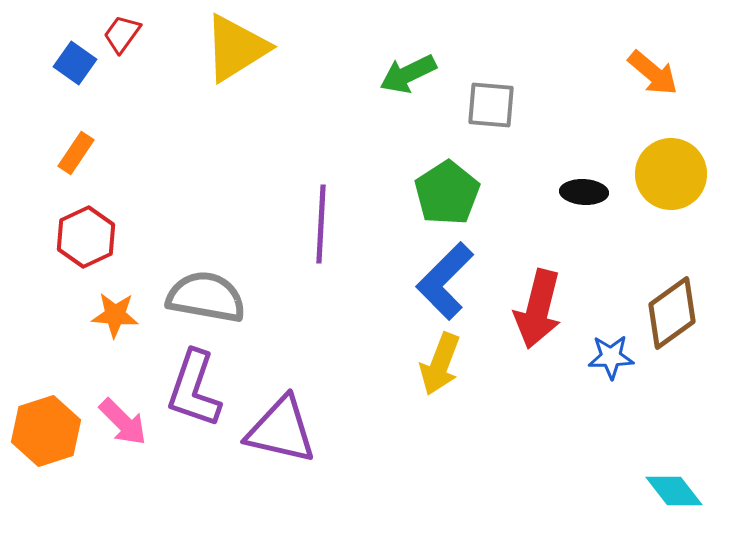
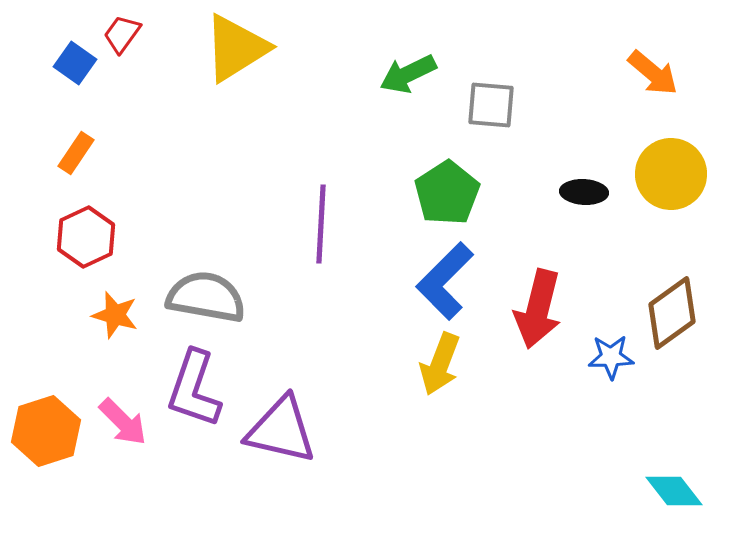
orange star: rotated 12 degrees clockwise
